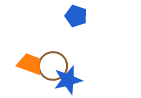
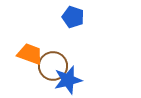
blue pentagon: moved 3 px left, 1 px down
orange trapezoid: moved 10 px up
